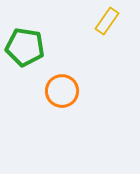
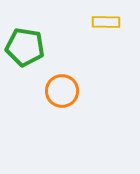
yellow rectangle: moved 1 px left, 1 px down; rotated 56 degrees clockwise
